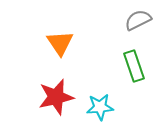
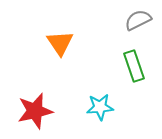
red star: moved 21 px left, 14 px down
